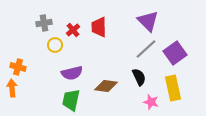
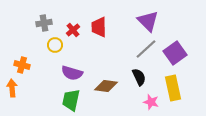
orange cross: moved 4 px right, 2 px up
purple semicircle: rotated 30 degrees clockwise
